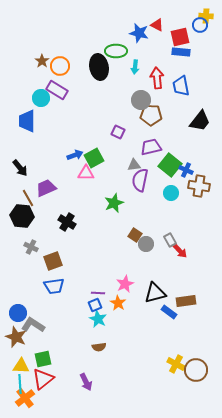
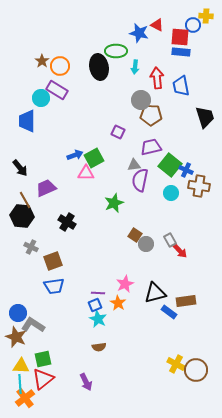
blue circle at (200, 25): moved 7 px left
red square at (180, 37): rotated 18 degrees clockwise
black trapezoid at (200, 121): moved 5 px right, 4 px up; rotated 55 degrees counterclockwise
brown line at (28, 198): moved 3 px left, 2 px down
